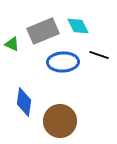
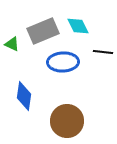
black line: moved 4 px right, 3 px up; rotated 12 degrees counterclockwise
blue diamond: moved 6 px up
brown circle: moved 7 px right
